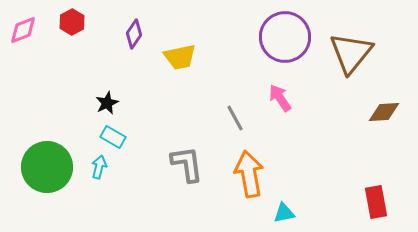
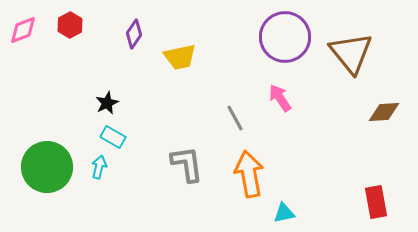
red hexagon: moved 2 px left, 3 px down
brown triangle: rotated 18 degrees counterclockwise
